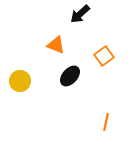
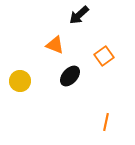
black arrow: moved 1 px left, 1 px down
orange triangle: moved 1 px left
